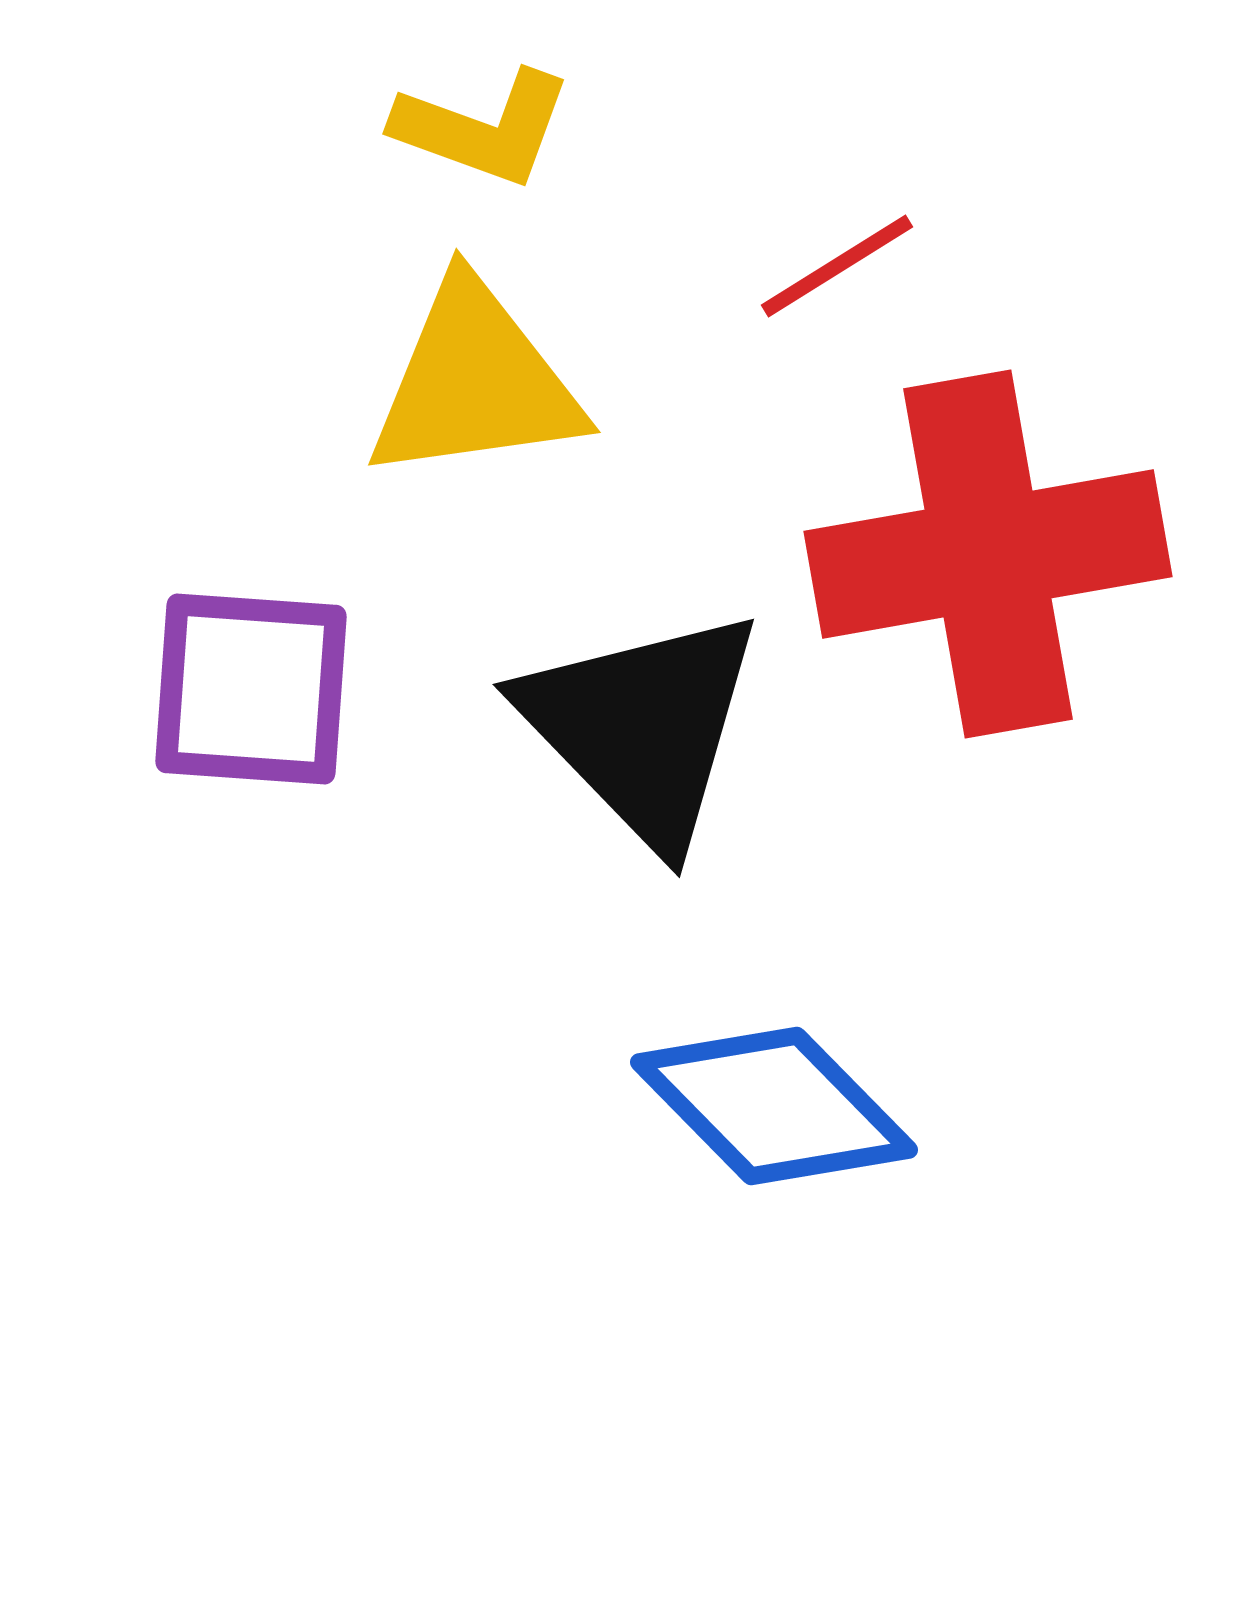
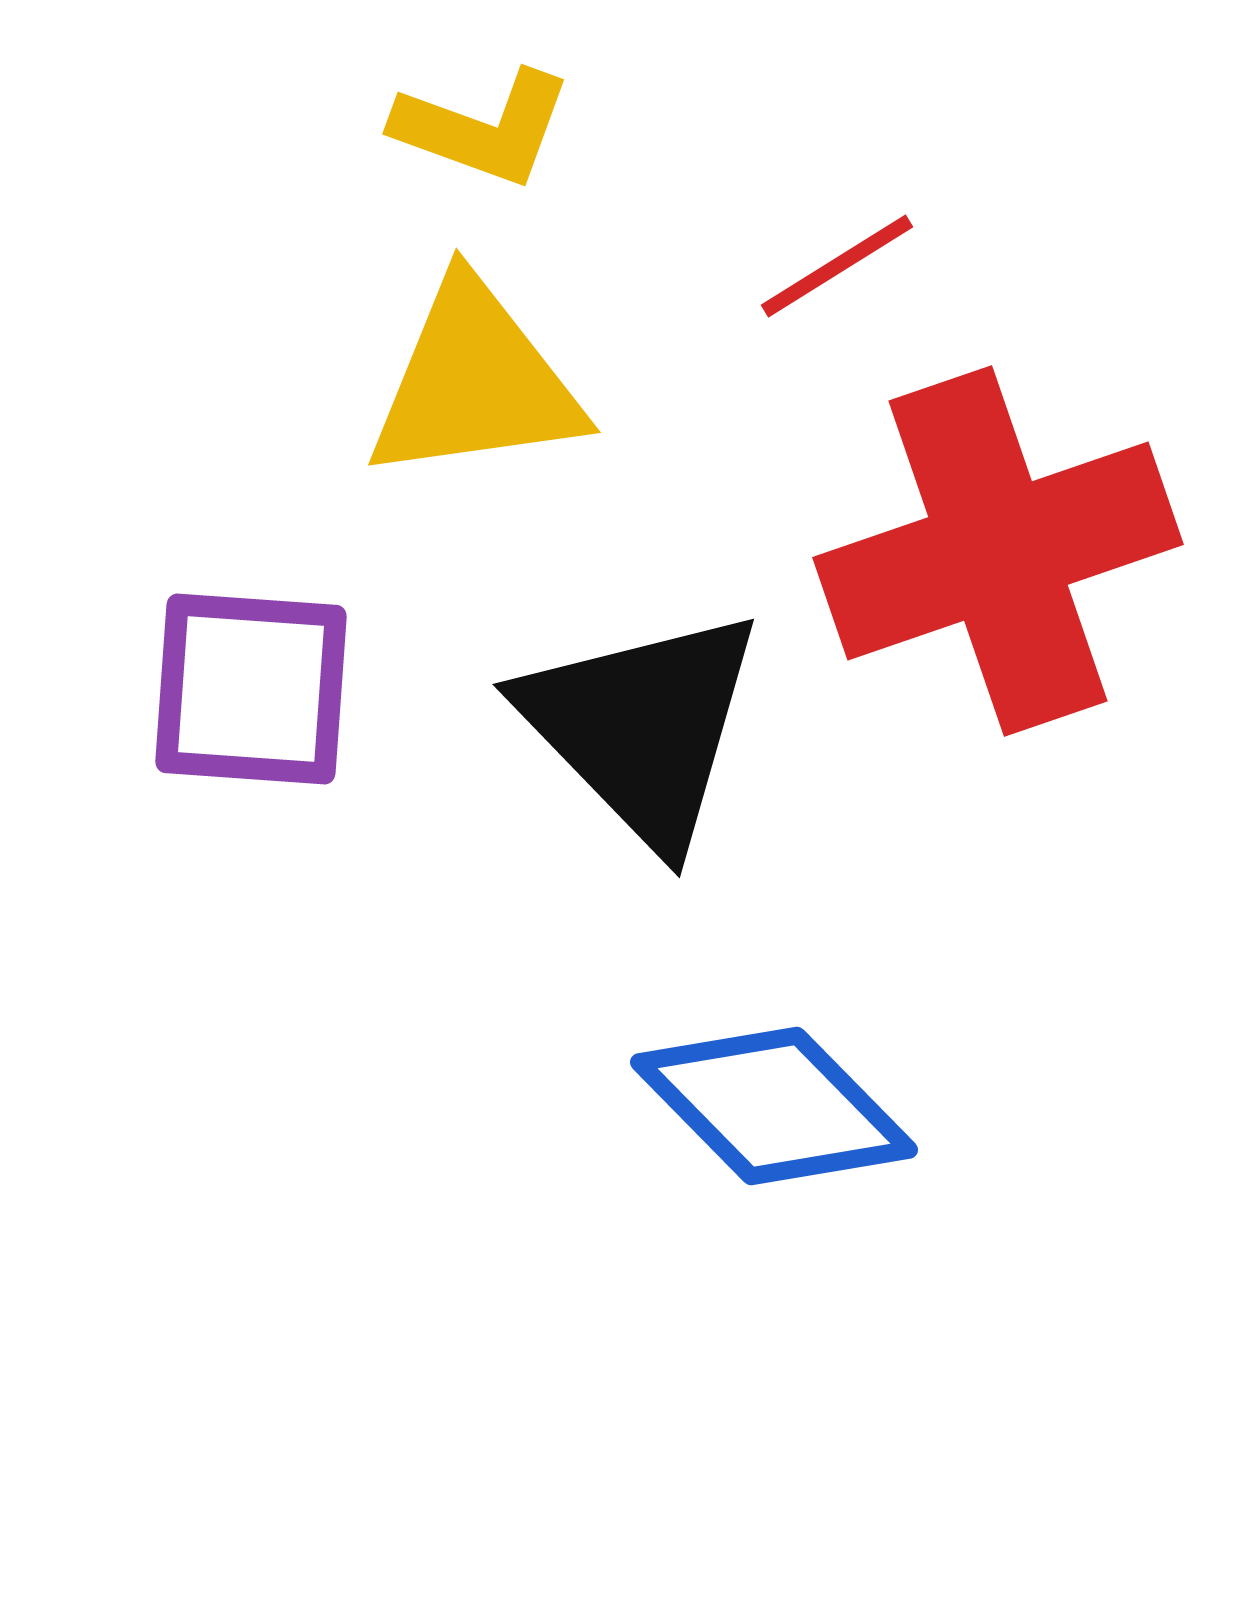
red cross: moved 10 px right, 3 px up; rotated 9 degrees counterclockwise
